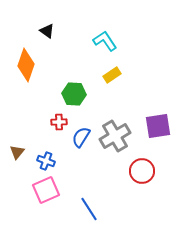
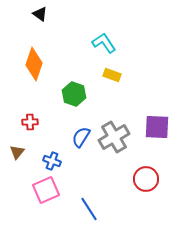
black triangle: moved 7 px left, 17 px up
cyan L-shape: moved 1 px left, 2 px down
orange diamond: moved 8 px right, 1 px up
yellow rectangle: rotated 54 degrees clockwise
green hexagon: rotated 15 degrees clockwise
red cross: moved 29 px left
purple square: moved 1 px left, 1 px down; rotated 12 degrees clockwise
gray cross: moved 1 px left, 1 px down
blue cross: moved 6 px right
red circle: moved 4 px right, 8 px down
